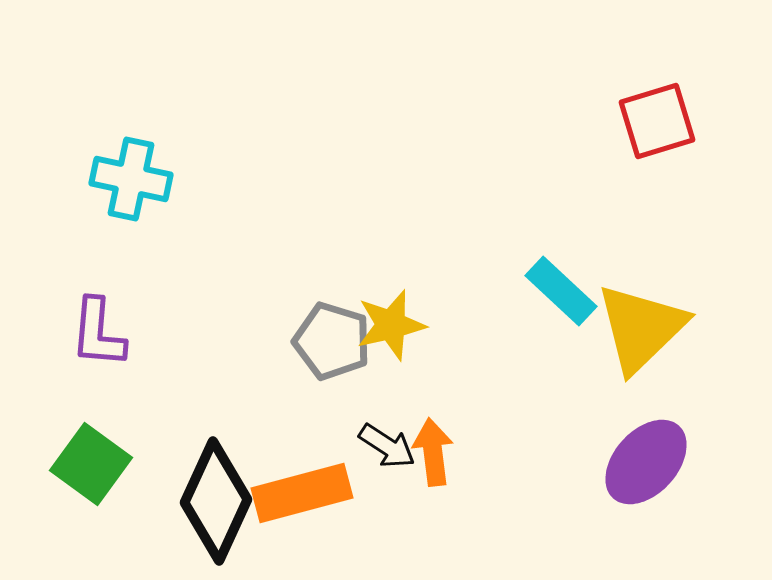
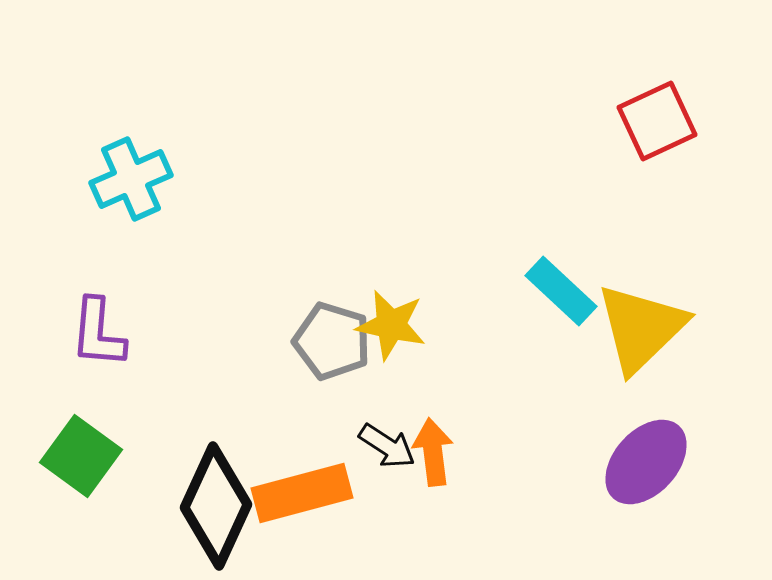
red square: rotated 8 degrees counterclockwise
cyan cross: rotated 36 degrees counterclockwise
yellow star: rotated 26 degrees clockwise
green square: moved 10 px left, 8 px up
black diamond: moved 5 px down
